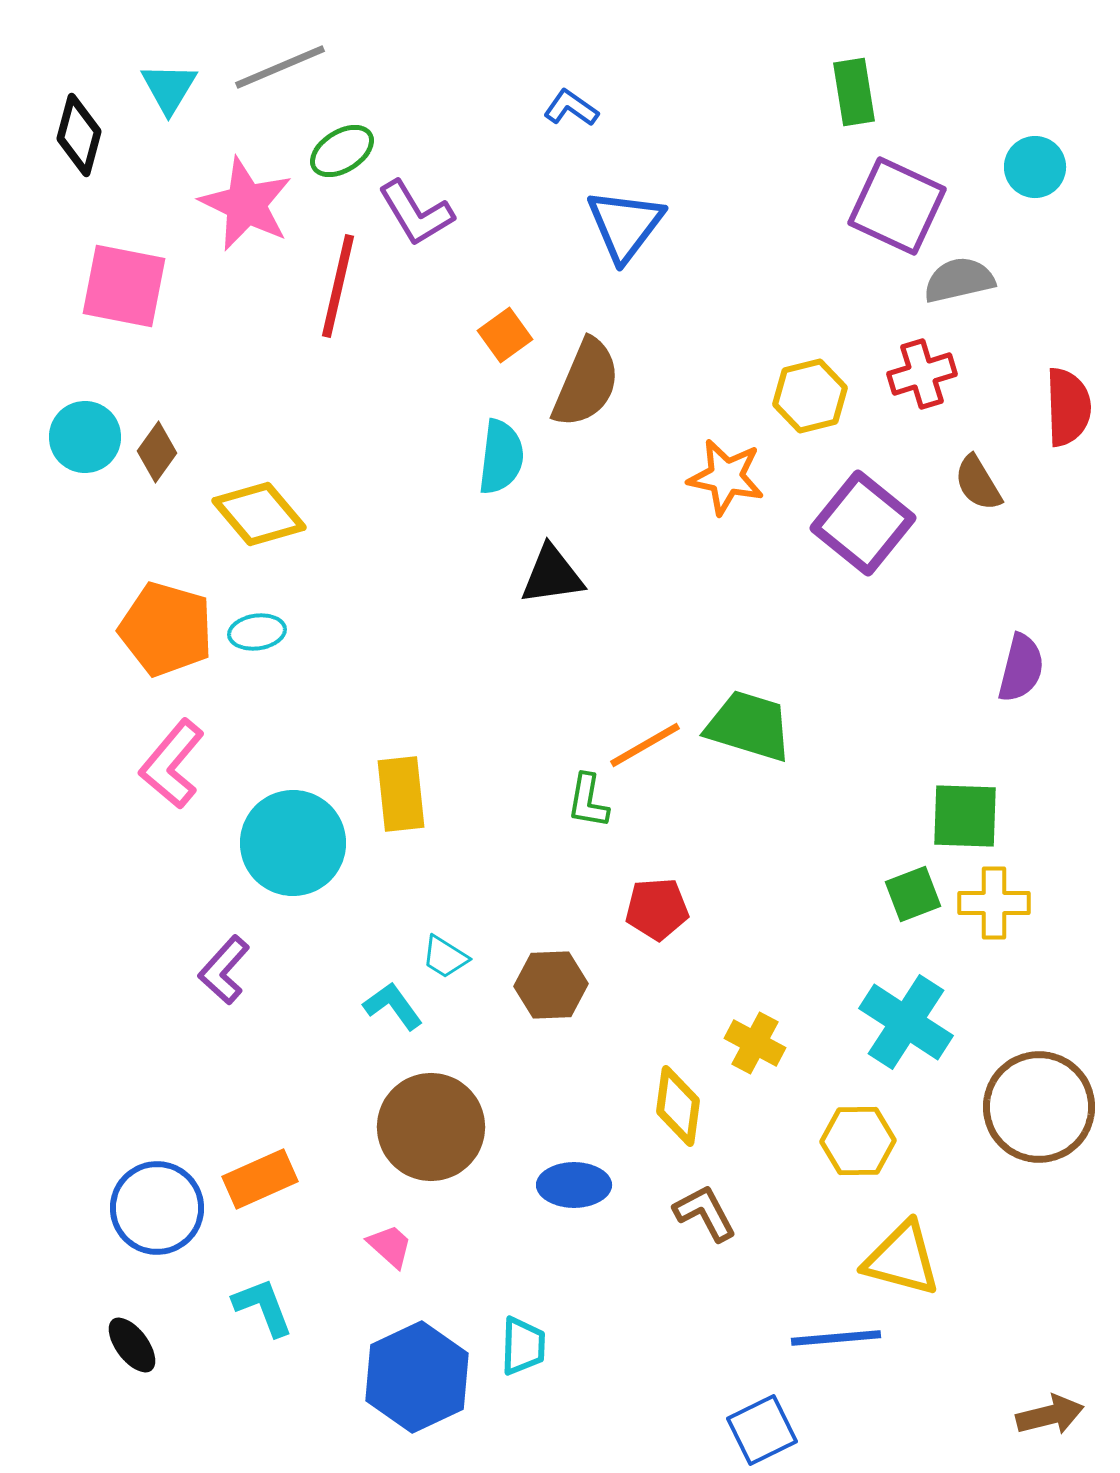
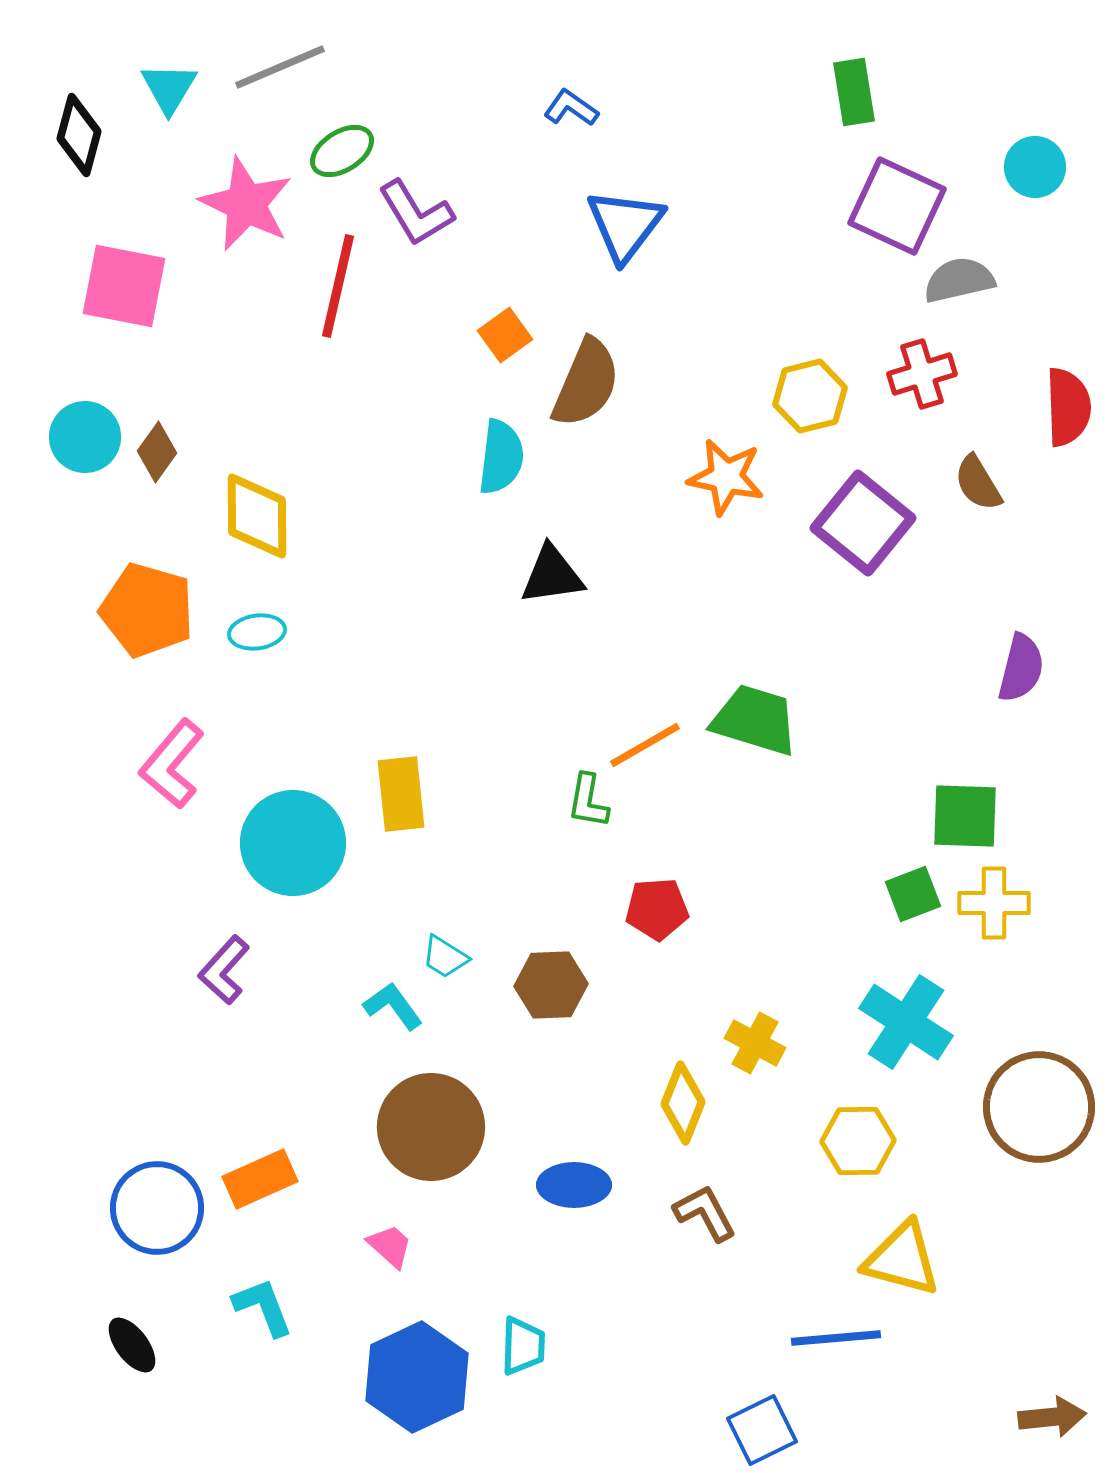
yellow diamond at (259, 514): moved 2 px left, 2 px down; rotated 40 degrees clockwise
orange pentagon at (166, 629): moved 19 px left, 19 px up
green trapezoid at (749, 726): moved 6 px right, 6 px up
yellow diamond at (678, 1106): moved 5 px right, 3 px up; rotated 14 degrees clockwise
brown arrow at (1050, 1415): moved 2 px right, 2 px down; rotated 8 degrees clockwise
